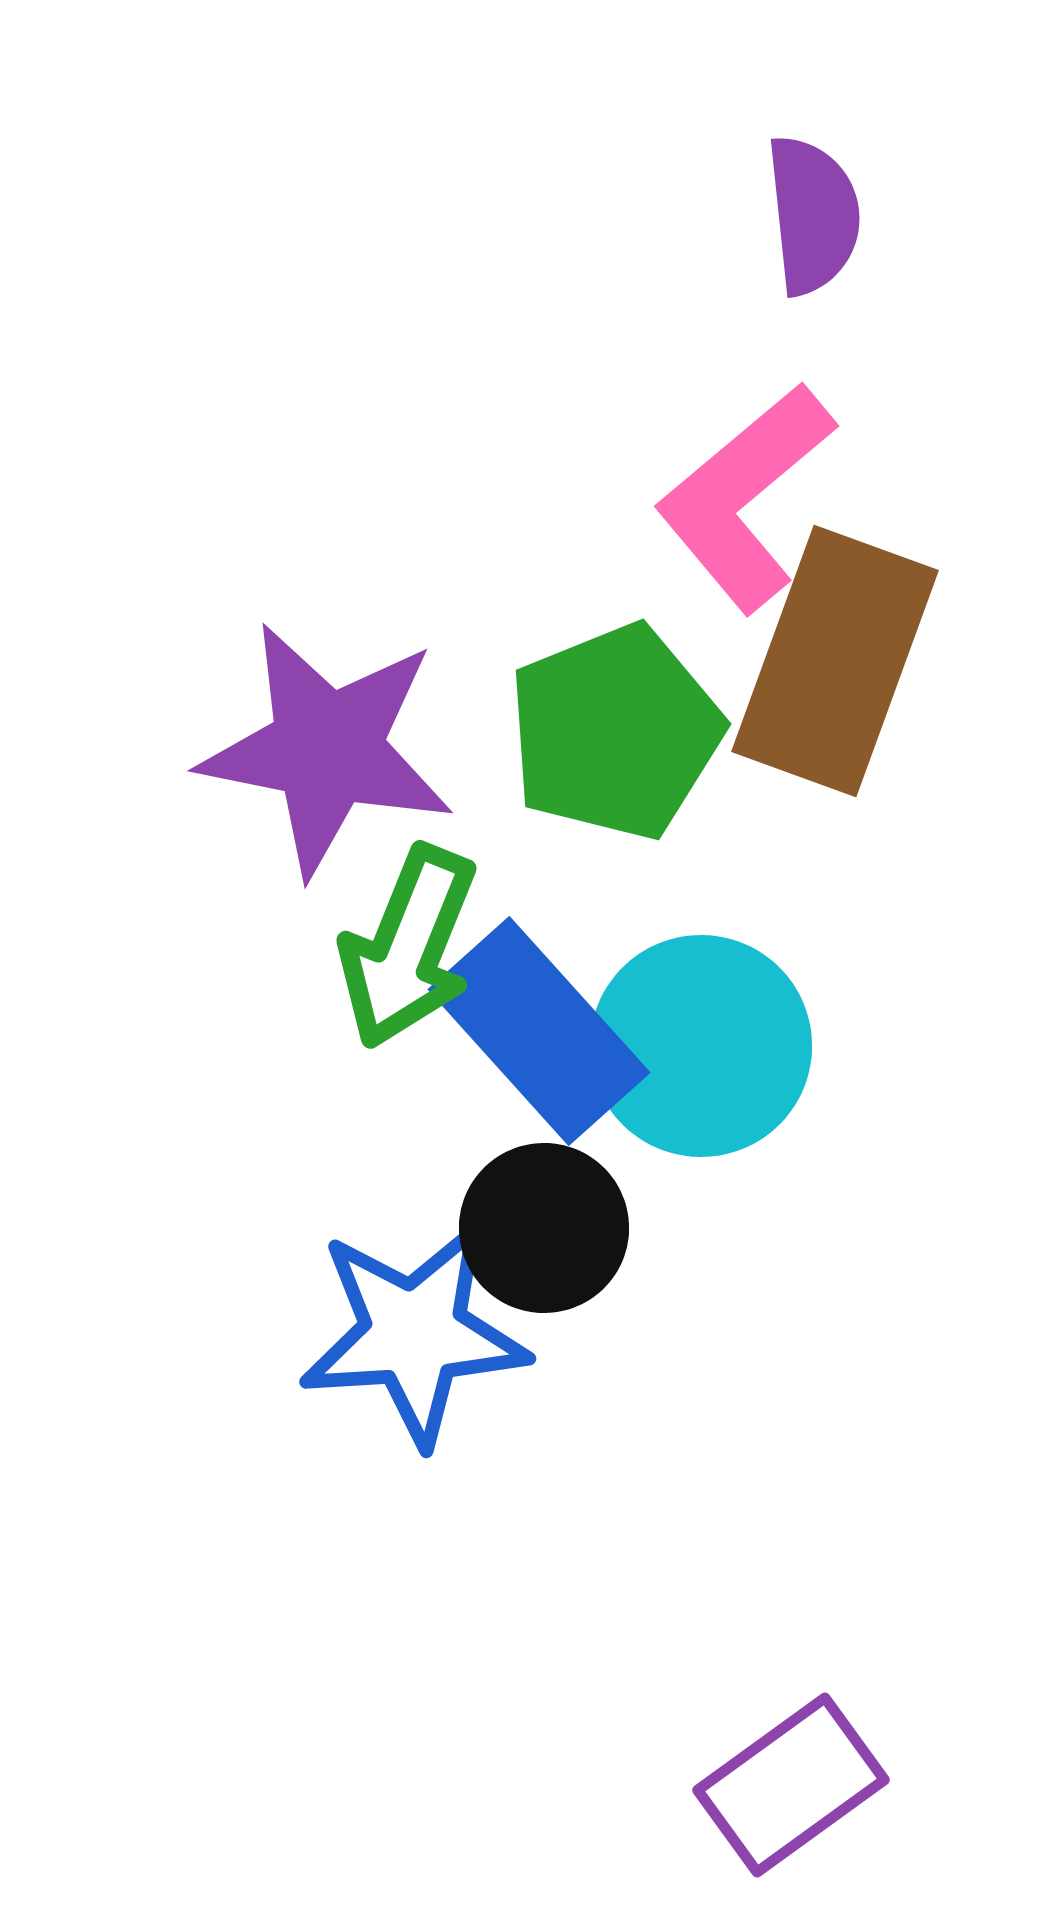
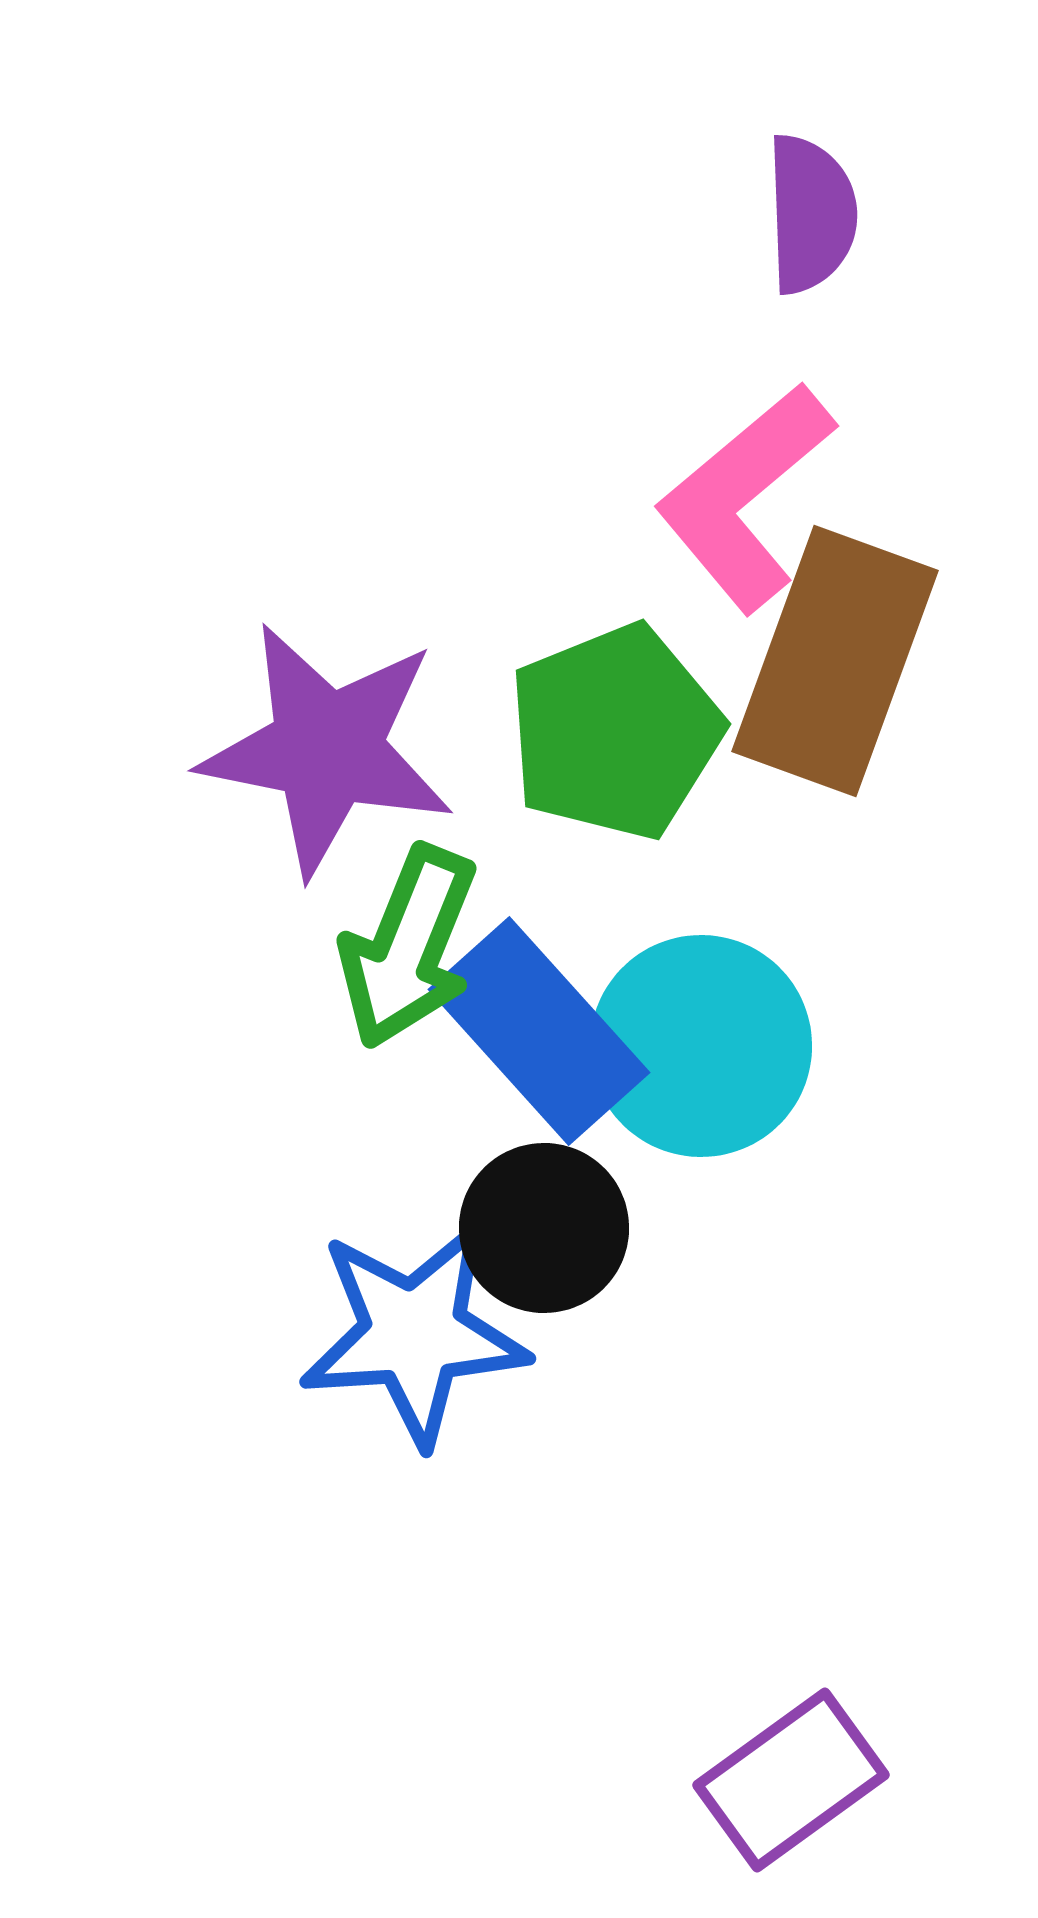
purple semicircle: moved 2 px left, 1 px up; rotated 4 degrees clockwise
purple rectangle: moved 5 px up
